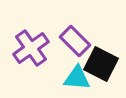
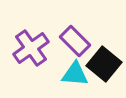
black square: moved 3 px right; rotated 12 degrees clockwise
cyan triangle: moved 2 px left, 4 px up
